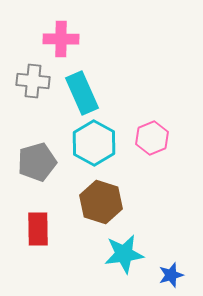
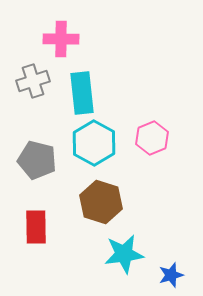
gray cross: rotated 24 degrees counterclockwise
cyan rectangle: rotated 18 degrees clockwise
gray pentagon: moved 2 px up; rotated 30 degrees clockwise
red rectangle: moved 2 px left, 2 px up
